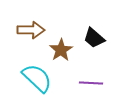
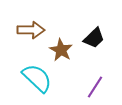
black trapezoid: rotated 85 degrees counterclockwise
brown star: rotated 10 degrees counterclockwise
purple line: moved 4 px right, 4 px down; rotated 60 degrees counterclockwise
